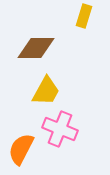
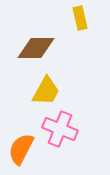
yellow rectangle: moved 4 px left, 2 px down; rotated 30 degrees counterclockwise
